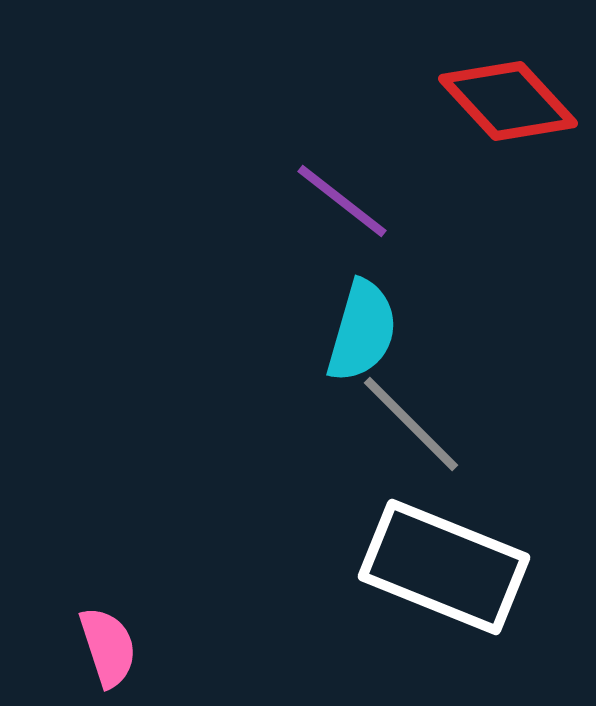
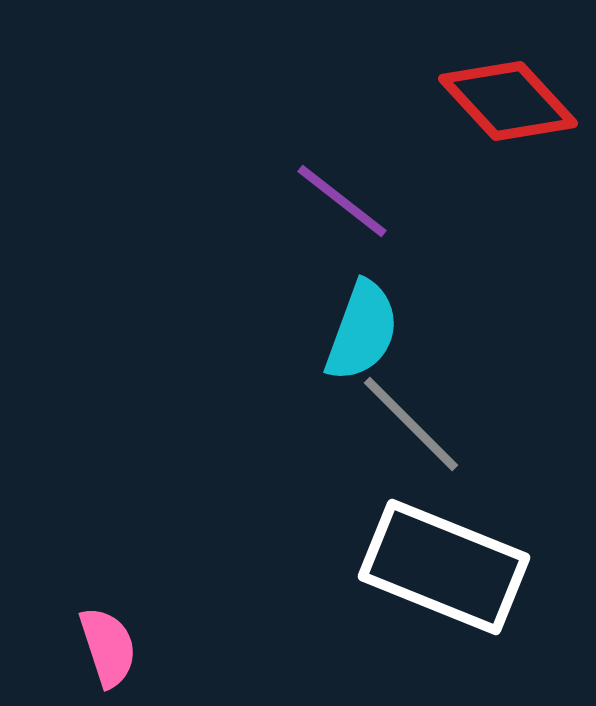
cyan semicircle: rotated 4 degrees clockwise
